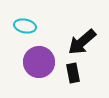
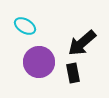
cyan ellipse: rotated 20 degrees clockwise
black arrow: moved 1 px down
